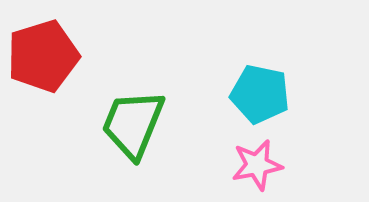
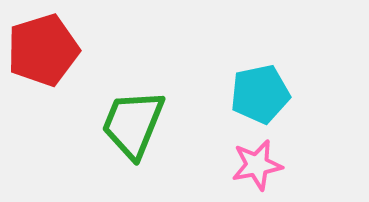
red pentagon: moved 6 px up
cyan pentagon: rotated 24 degrees counterclockwise
